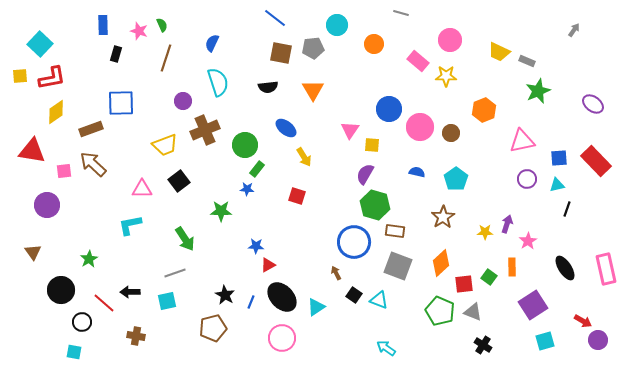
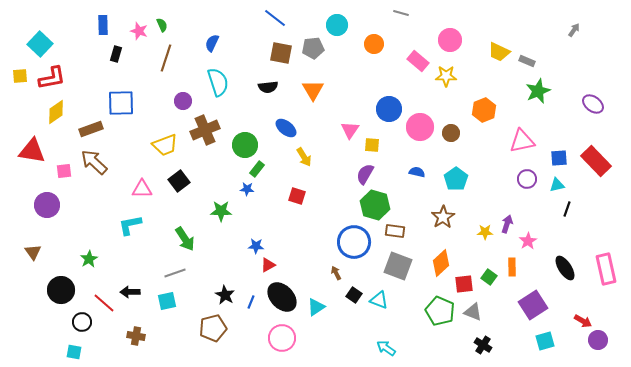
brown arrow at (93, 164): moved 1 px right, 2 px up
